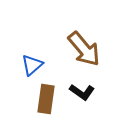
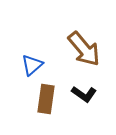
black L-shape: moved 2 px right, 2 px down
